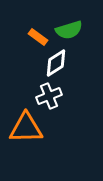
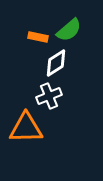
green semicircle: rotated 24 degrees counterclockwise
orange rectangle: rotated 24 degrees counterclockwise
